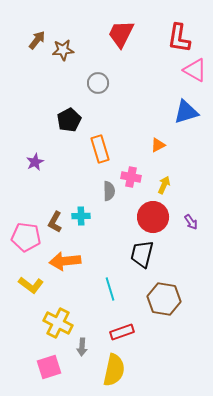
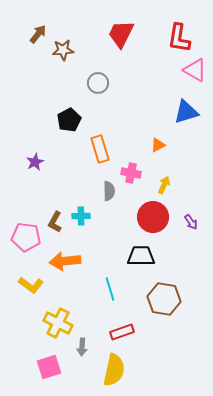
brown arrow: moved 1 px right, 6 px up
pink cross: moved 4 px up
black trapezoid: moved 1 px left, 2 px down; rotated 76 degrees clockwise
